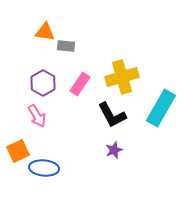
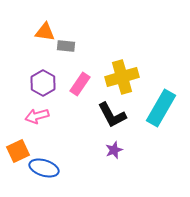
pink arrow: rotated 105 degrees clockwise
blue ellipse: rotated 12 degrees clockwise
